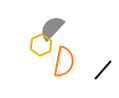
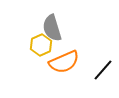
gray semicircle: rotated 60 degrees counterclockwise
orange semicircle: rotated 56 degrees clockwise
